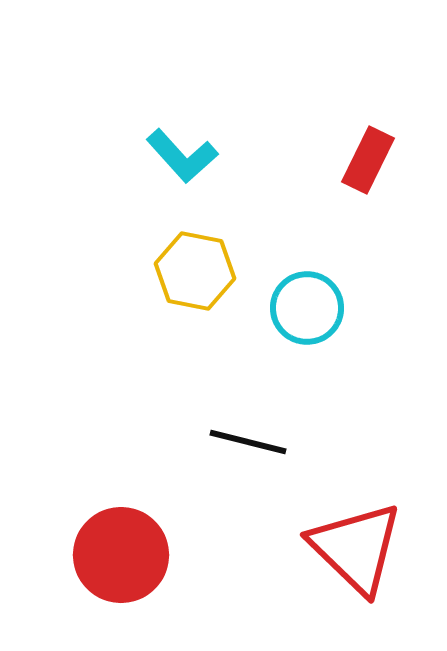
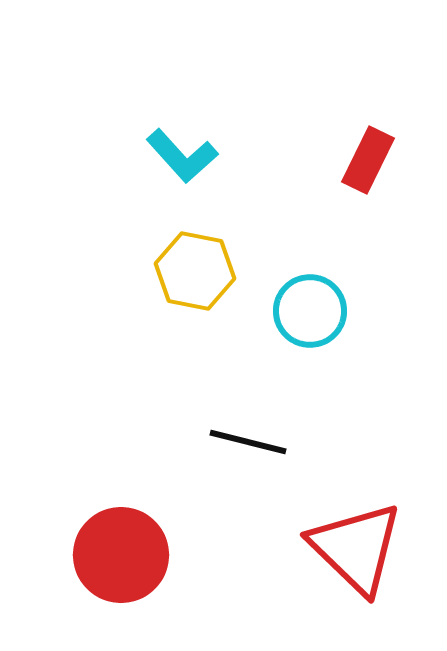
cyan circle: moved 3 px right, 3 px down
